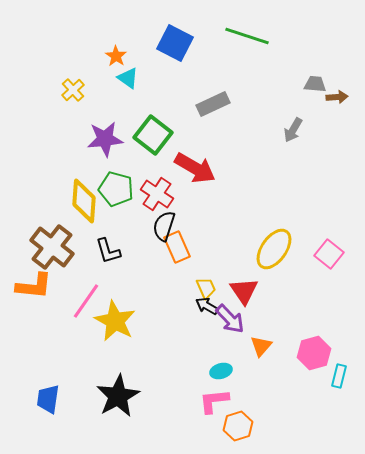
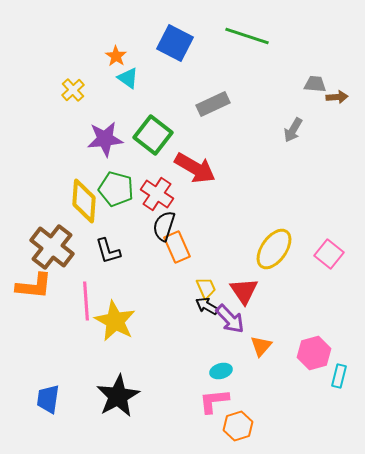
pink line: rotated 39 degrees counterclockwise
